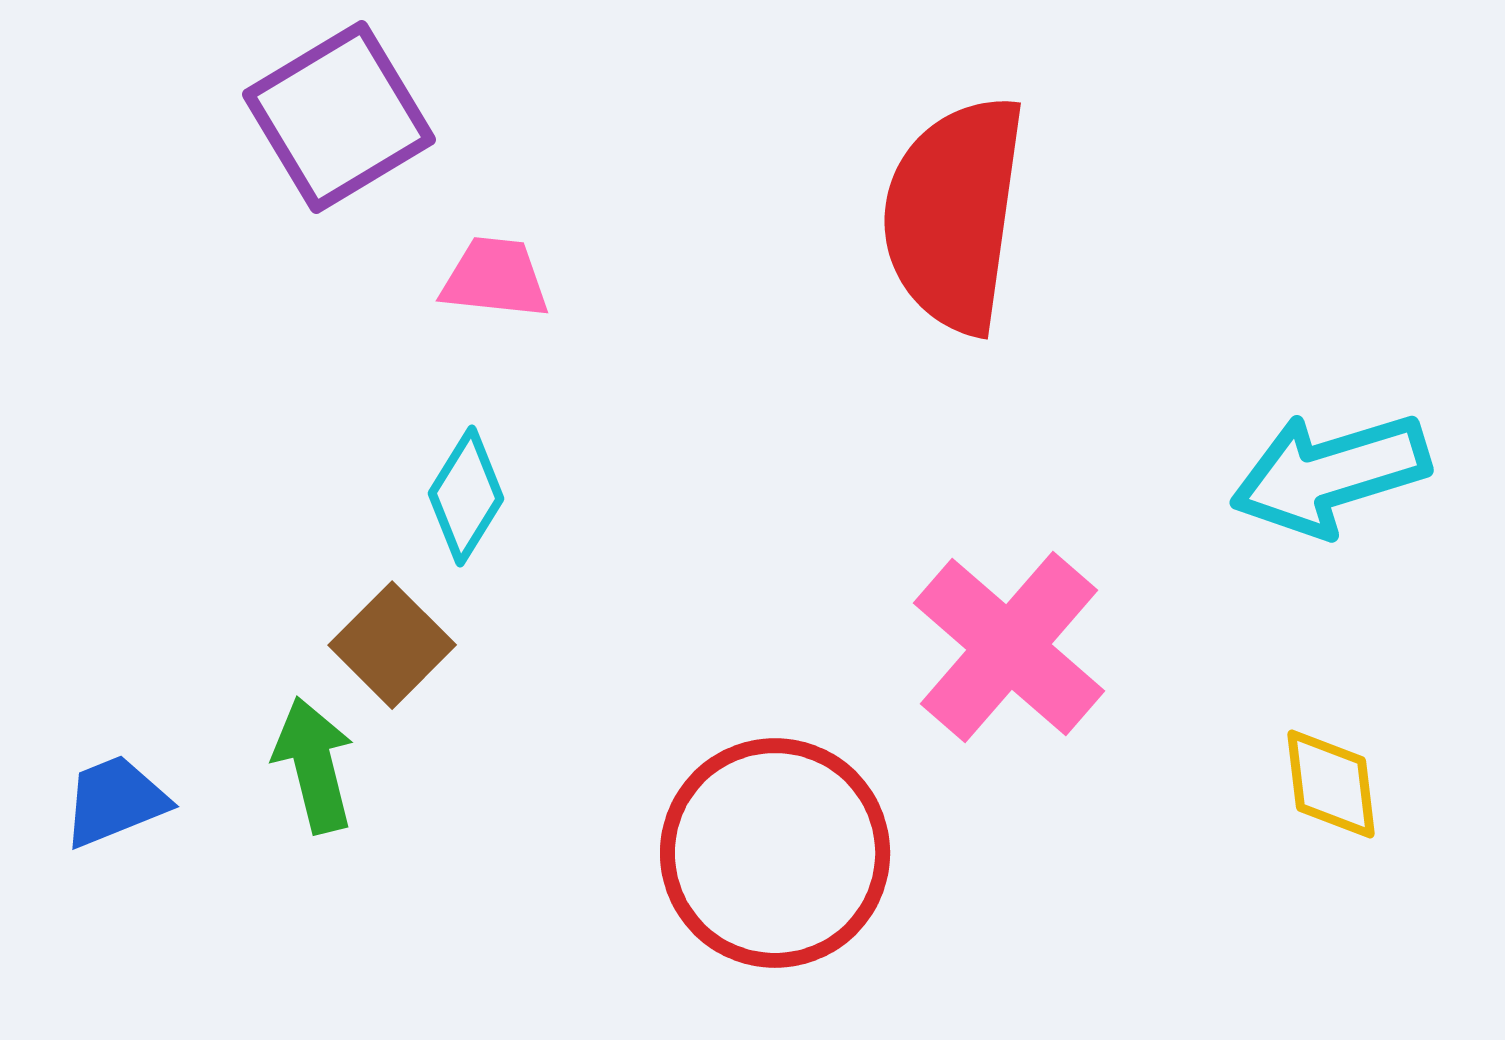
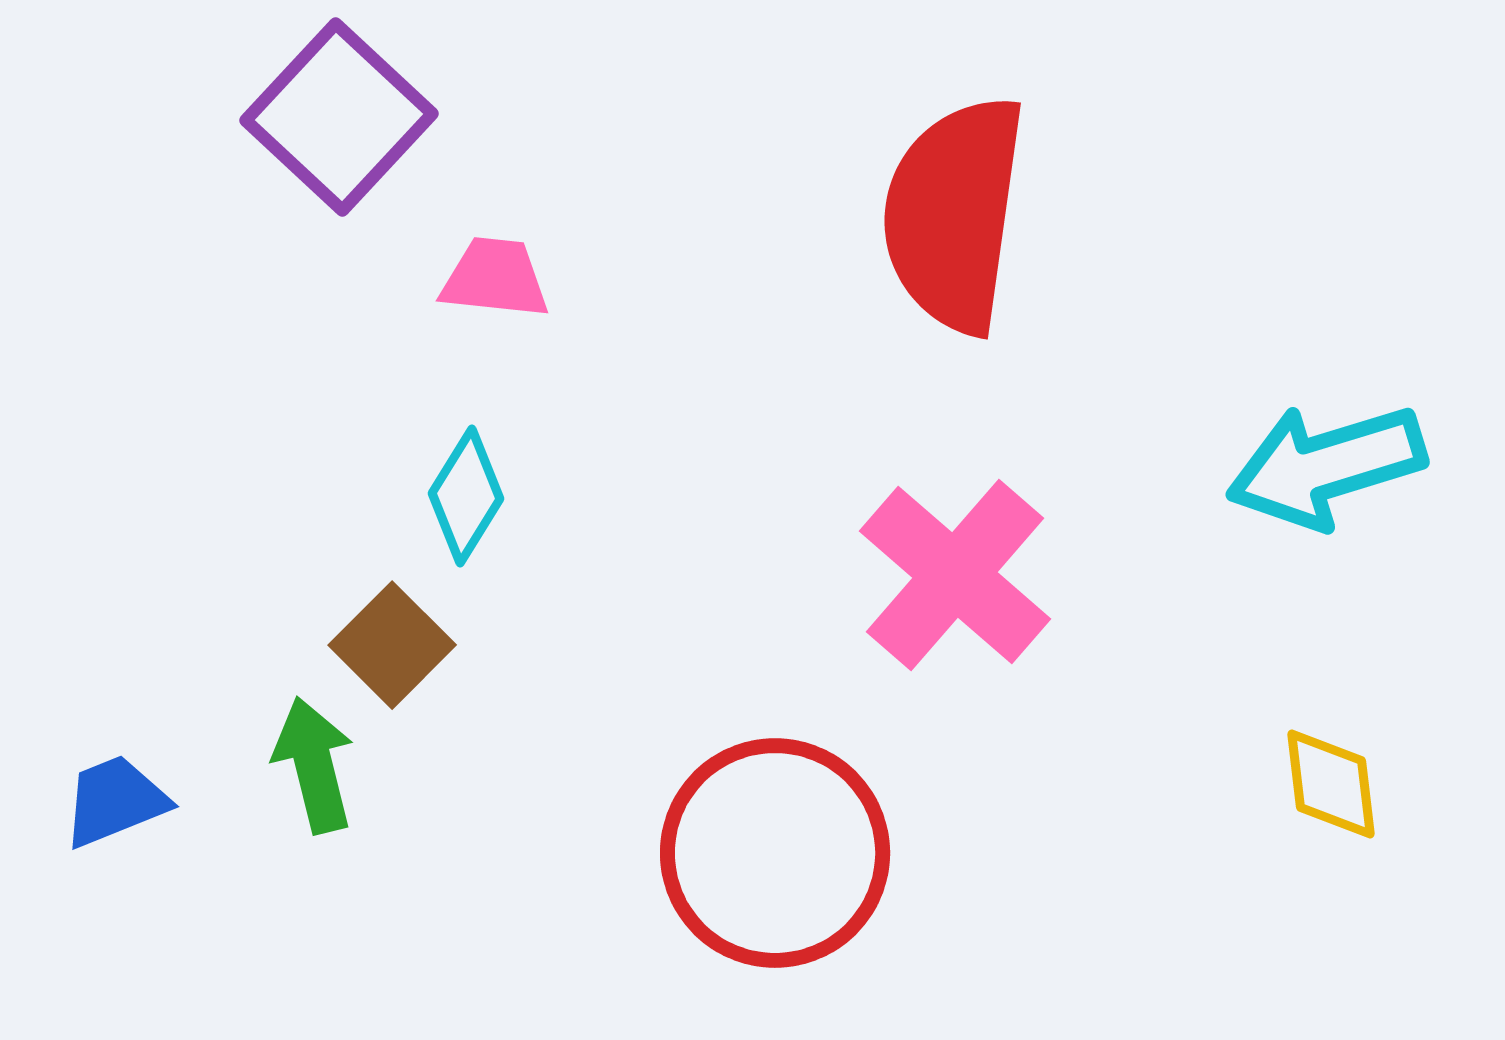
purple square: rotated 16 degrees counterclockwise
cyan arrow: moved 4 px left, 8 px up
pink cross: moved 54 px left, 72 px up
